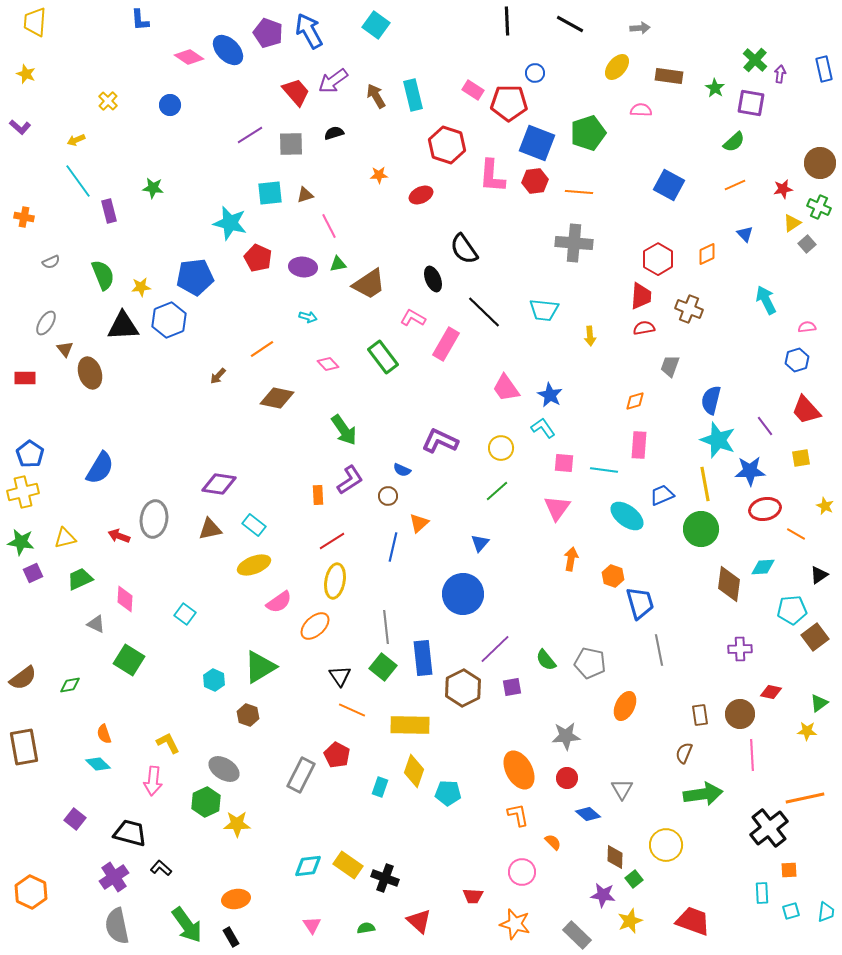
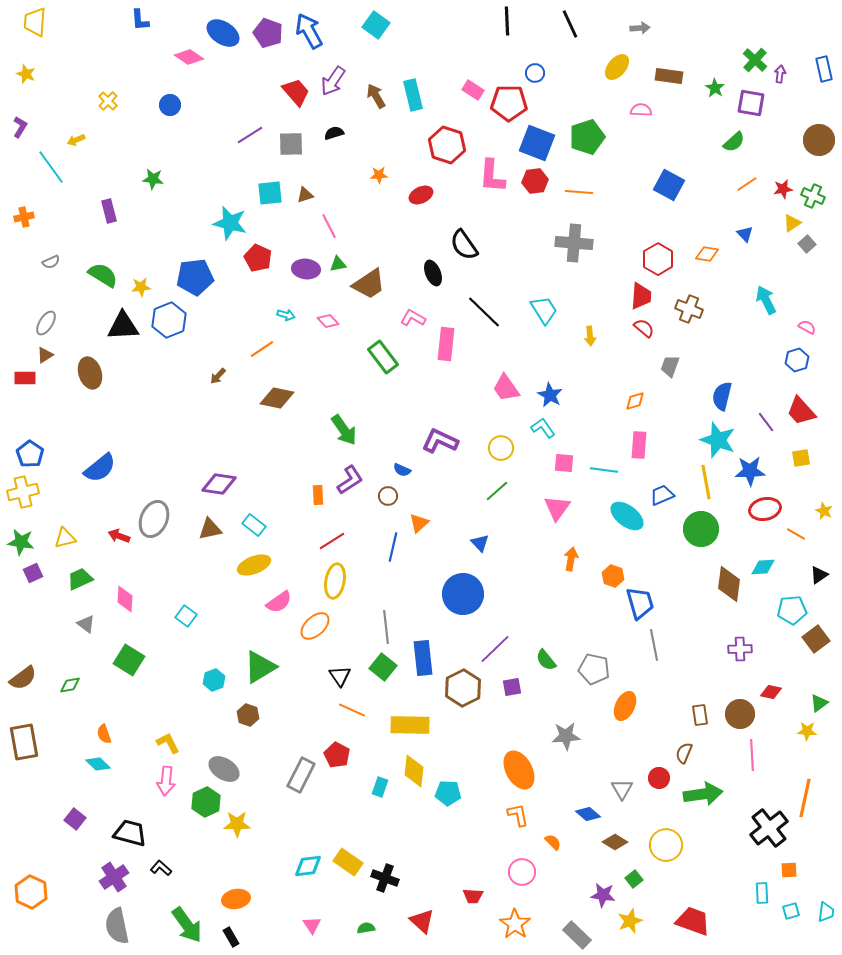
black line at (570, 24): rotated 36 degrees clockwise
blue ellipse at (228, 50): moved 5 px left, 17 px up; rotated 12 degrees counterclockwise
purple arrow at (333, 81): rotated 20 degrees counterclockwise
purple L-shape at (20, 127): rotated 100 degrees counterclockwise
green pentagon at (588, 133): moved 1 px left, 4 px down
brown circle at (820, 163): moved 1 px left, 23 px up
cyan line at (78, 181): moved 27 px left, 14 px up
orange line at (735, 185): moved 12 px right, 1 px up; rotated 10 degrees counterclockwise
green star at (153, 188): moved 9 px up
green cross at (819, 207): moved 6 px left, 11 px up
orange cross at (24, 217): rotated 24 degrees counterclockwise
black semicircle at (464, 249): moved 4 px up
orange diamond at (707, 254): rotated 35 degrees clockwise
purple ellipse at (303, 267): moved 3 px right, 2 px down
green semicircle at (103, 275): rotated 36 degrees counterclockwise
black ellipse at (433, 279): moved 6 px up
cyan trapezoid at (544, 310): rotated 128 degrees counterclockwise
cyan arrow at (308, 317): moved 22 px left, 2 px up
pink semicircle at (807, 327): rotated 36 degrees clockwise
red semicircle at (644, 328): rotated 50 degrees clockwise
pink rectangle at (446, 344): rotated 24 degrees counterclockwise
brown triangle at (65, 349): moved 20 px left, 6 px down; rotated 36 degrees clockwise
pink diamond at (328, 364): moved 43 px up
blue semicircle at (711, 400): moved 11 px right, 4 px up
red trapezoid at (806, 410): moved 5 px left, 1 px down
purple line at (765, 426): moved 1 px right, 4 px up
blue semicircle at (100, 468): rotated 20 degrees clockwise
yellow line at (705, 484): moved 1 px right, 2 px up
yellow star at (825, 506): moved 1 px left, 5 px down
gray ellipse at (154, 519): rotated 15 degrees clockwise
blue triangle at (480, 543): rotated 24 degrees counterclockwise
cyan square at (185, 614): moved 1 px right, 2 px down
gray triangle at (96, 624): moved 10 px left; rotated 12 degrees clockwise
brown square at (815, 637): moved 1 px right, 2 px down
gray line at (659, 650): moved 5 px left, 5 px up
gray pentagon at (590, 663): moved 4 px right, 6 px down
cyan hexagon at (214, 680): rotated 15 degrees clockwise
brown rectangle at (24, 747): moved 5 px up
yellow diamond at (414, 771): rotated 12 degrees counterclockwise
red circle at (567, 778): moved 92 px right
pink arrow at (153, 781): moved 13 px right
orange line at (805, 798): rotated 66 degrees counterclockwise
brown diamond at (615, 857): moved 15 px up; rotated 60 degrees counterclockwise
yellow rectangle at (348, 865): moved 3 px up
red triangle at (419, 921): moved 3 px right
orange star at (515, 924): rotated 20 degrees clockwise
